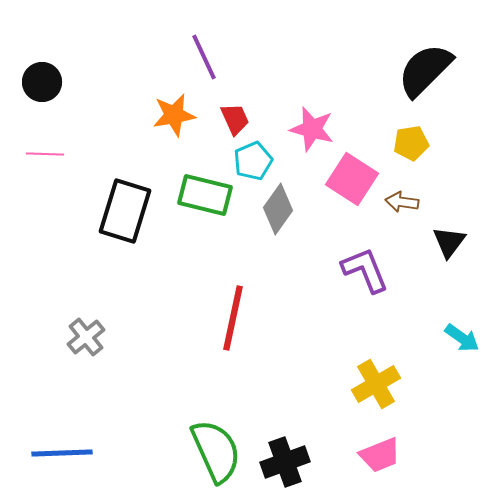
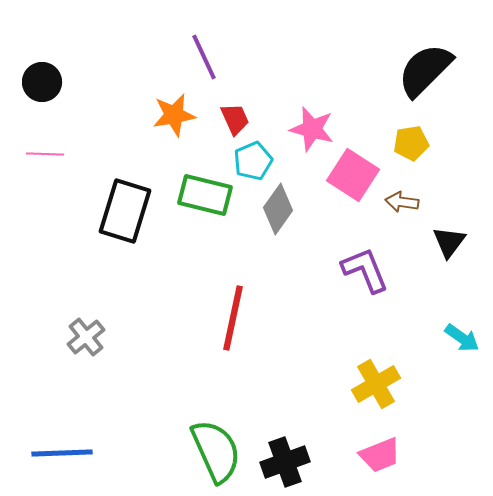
pink square: moved 1 px right, 4 px up
